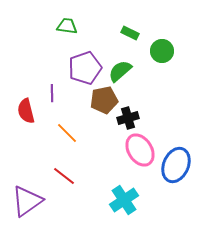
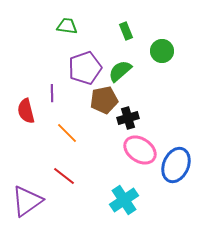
green rectangle: moved 4 px left, 2 px up; rotated 42 degrees clockwise
pink ellipse: rotated 24 degrees counterclockwise
